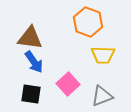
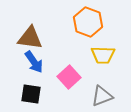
pink square: moved 1 px right, 7 px up
